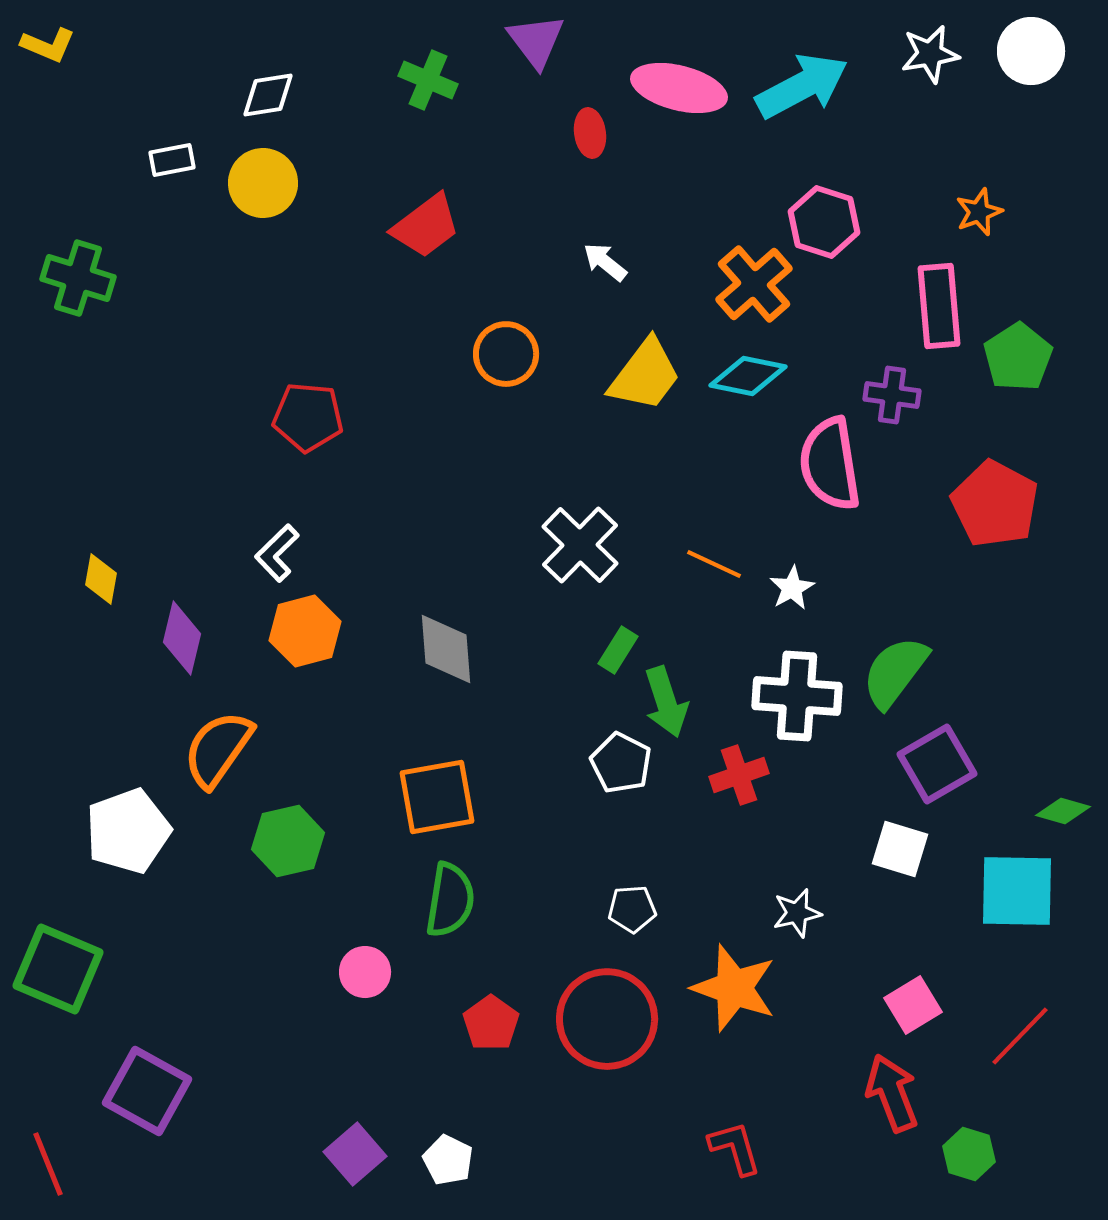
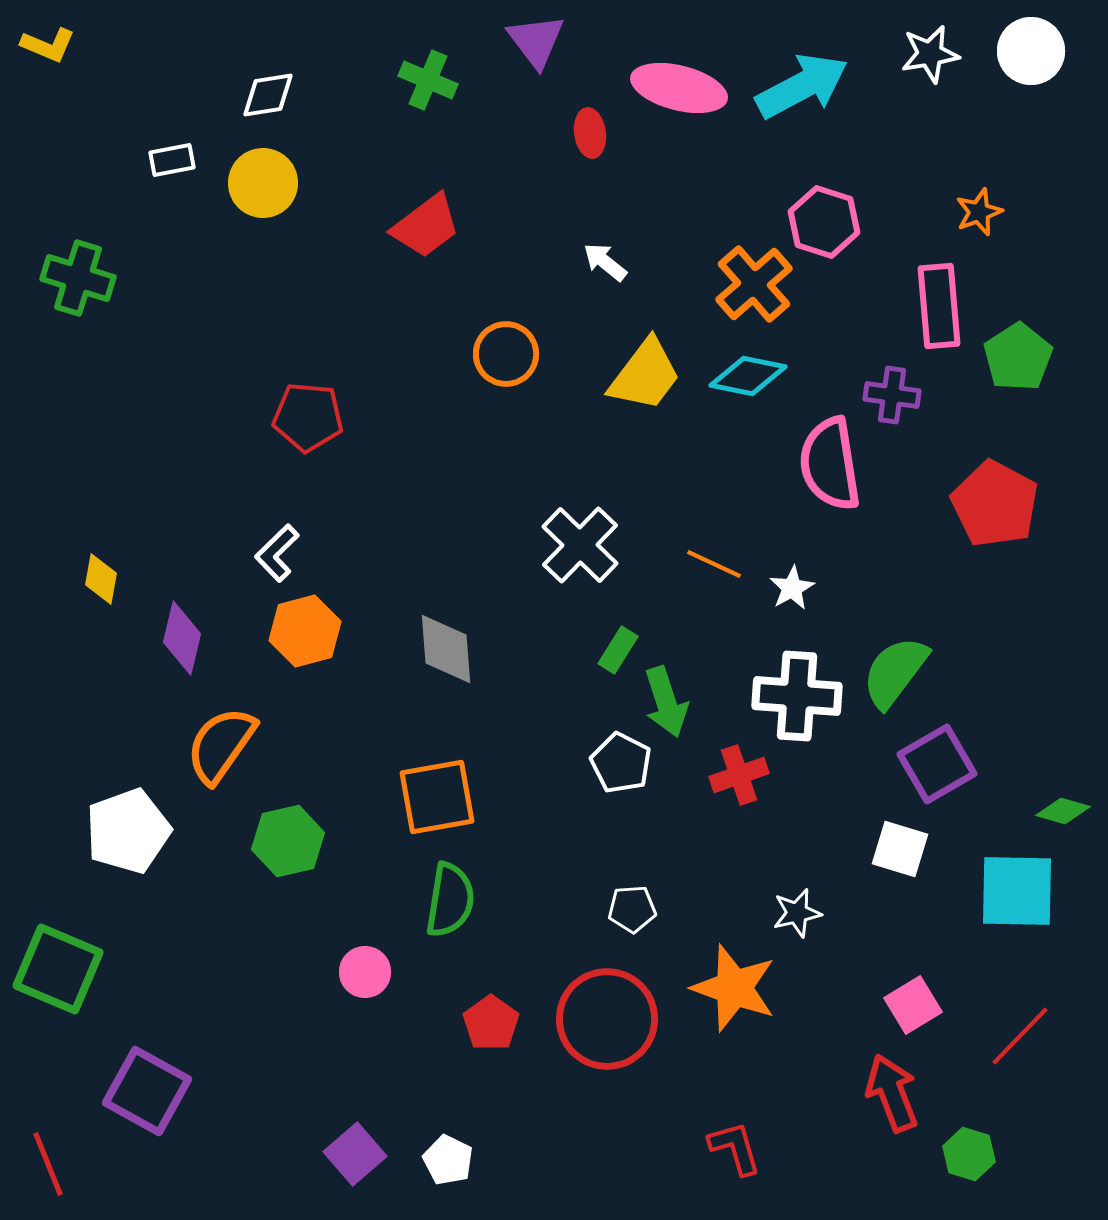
orange semicircle at (218, 749): moved 3 px right, 4 px up
